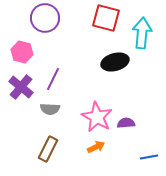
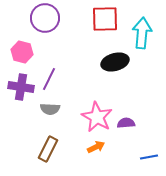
red square: moved 1 px left, 1 px down; rotated 16 degrees counterclockwise
purple line: moved 4 px left
purple cross: rotated 30 degrees counterclockwise
